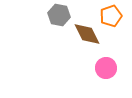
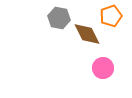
gray hexagon: moved 3 px down
pink circle: moved 3 px left
